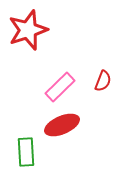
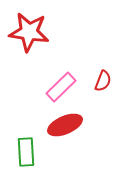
red star: moved 1 px right, 2 px down; rotated 27 degrees clockwise
pink rectangle: moved 1 px right
red ellipse: moved 3 px right
